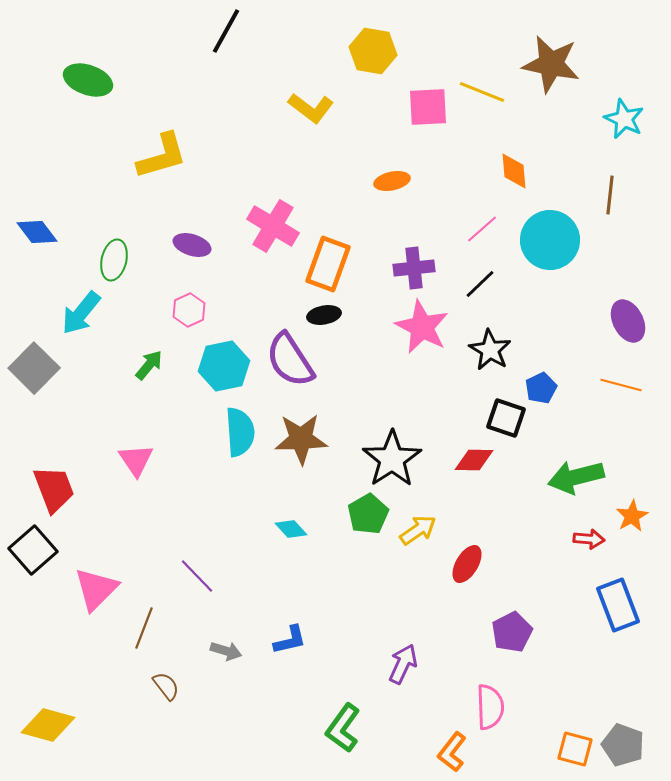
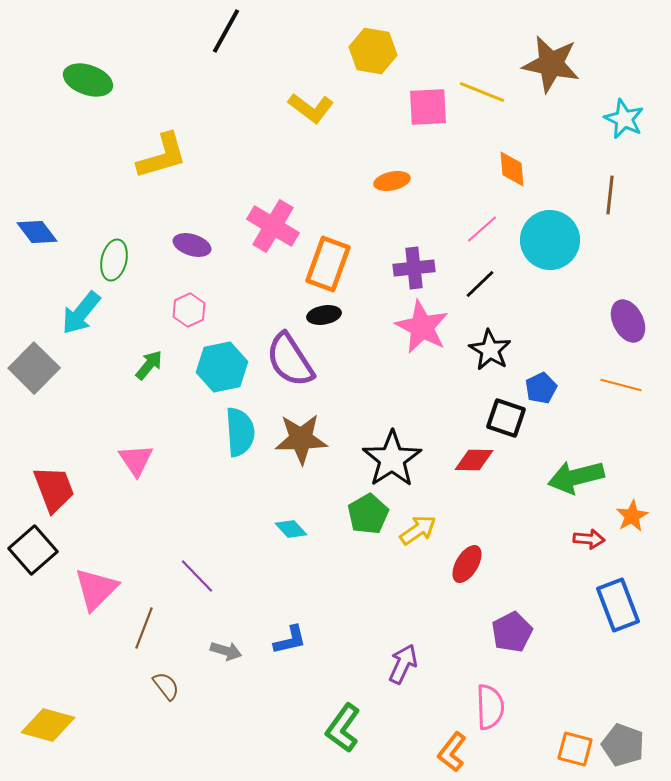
orange diamond at (514, 171): moved 2 px left, 2 px up
cyan hexagon at (224, 366): moved 2 px left, 1 px down
